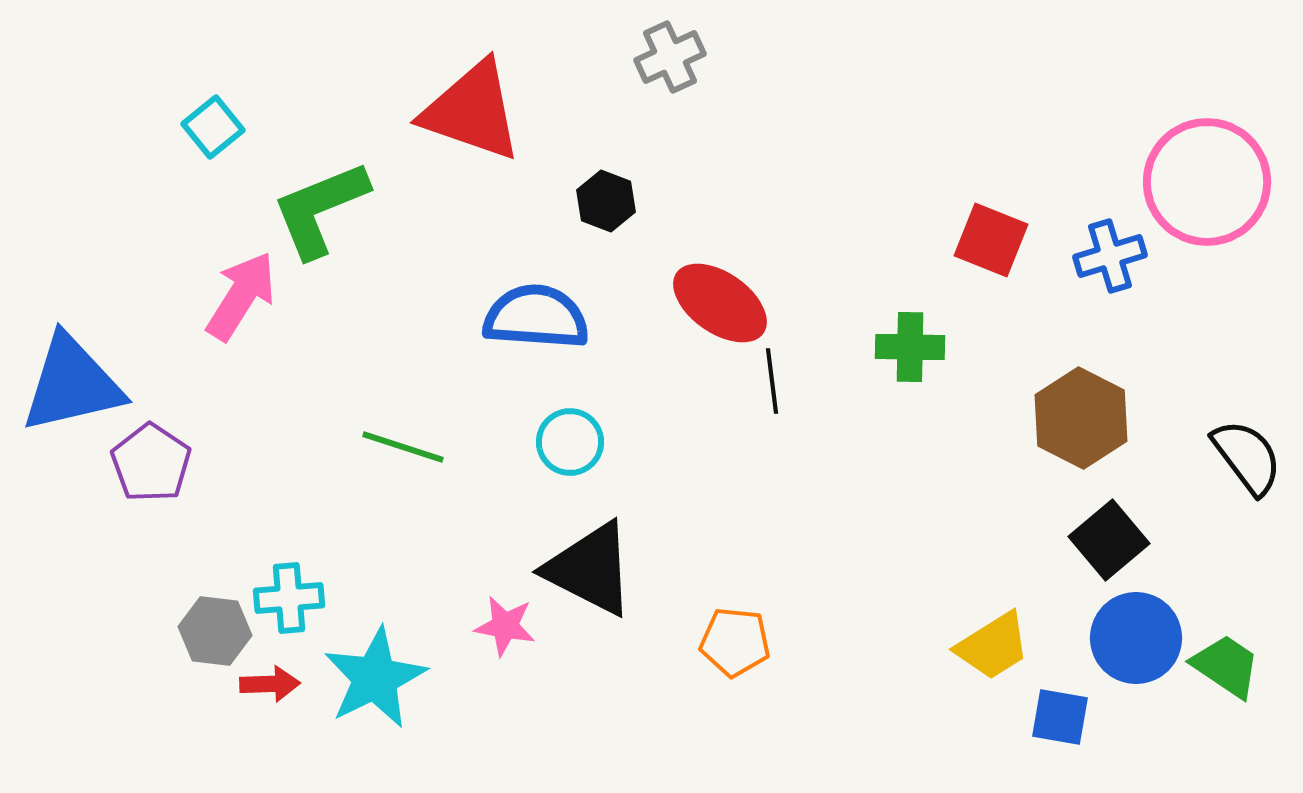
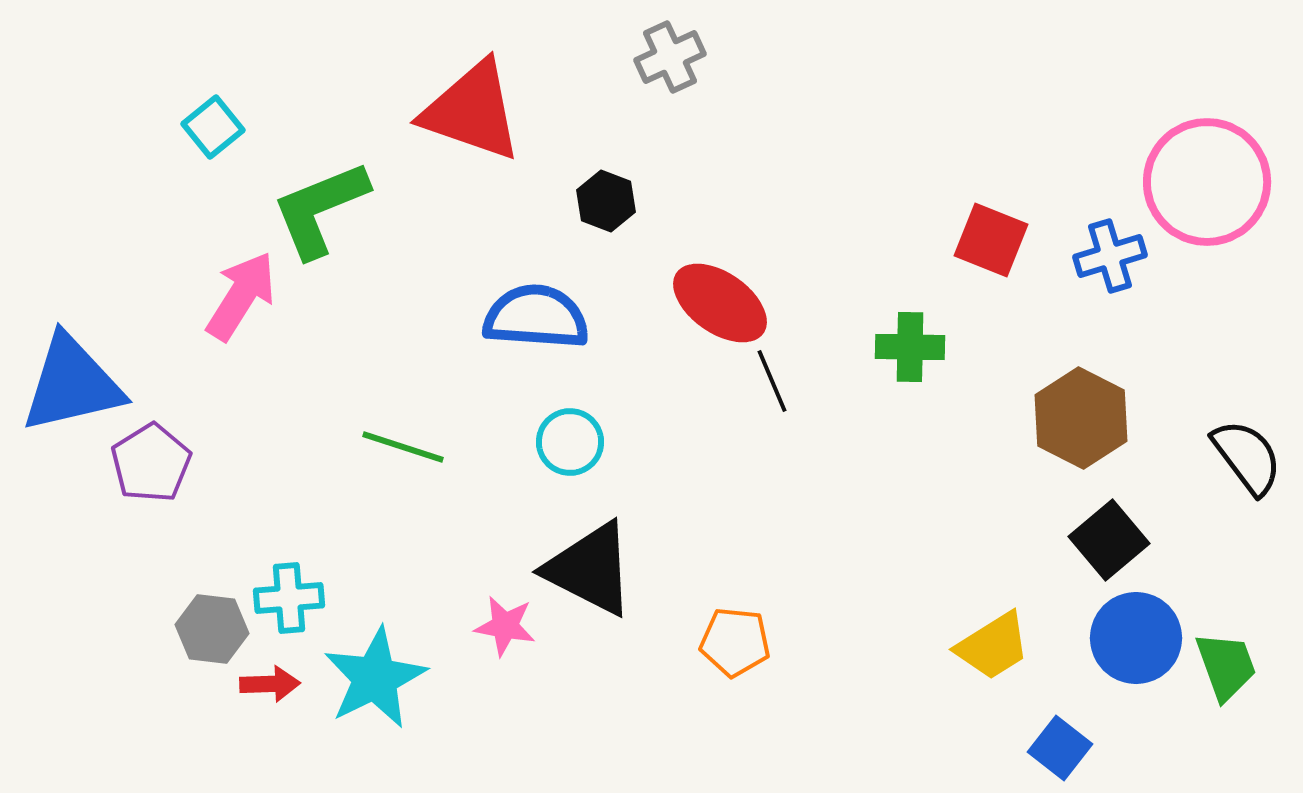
black line: rotated 16 degrees counterclockwise
purple pentagon: rotated 6 degrees clockwise
gray hexagon: moved 3 px left, 2 px up
green trapezoid: rotated 36 degrees clockwise
blue square: moved 31 px down; rotated 28 degrees clockwise
